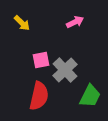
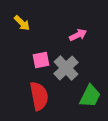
pink arrow: moved 3 px right, 13 px down
gray cross: moved 1 px right, 2 px up
red semicircle: rotated 24 degrees counterclockwise
